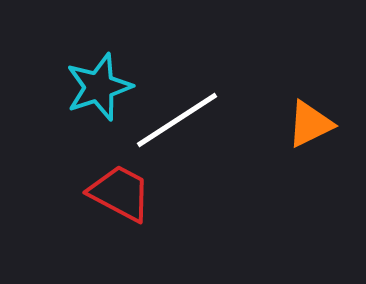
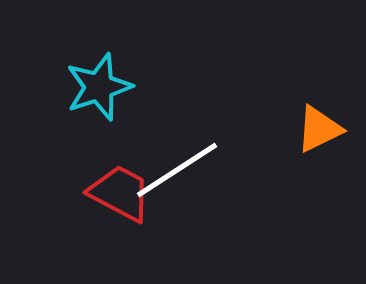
white line: moved 50 px down
orange triangle: moved 9 px right, 5 px down
